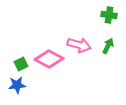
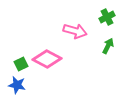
green cross: moved 2 px left, 2 px down; rotated 35 degrees counterclockwise
pink arrow: moved 4 px left, 14 px up
pink diamond: moved 2 px left
blue star: rotated 18 degrees clockwise
